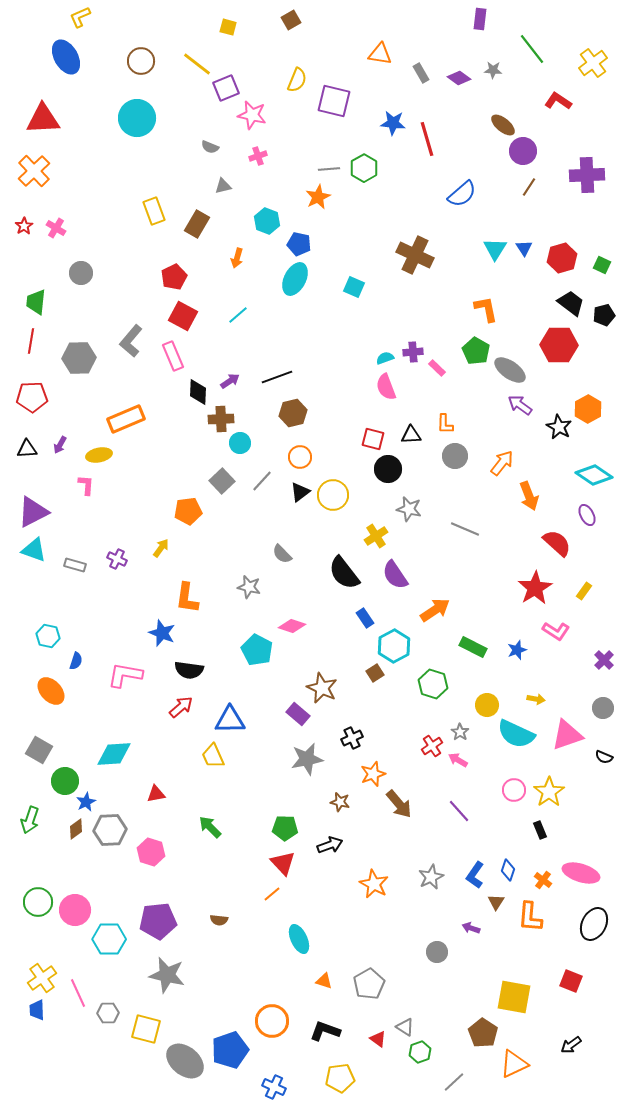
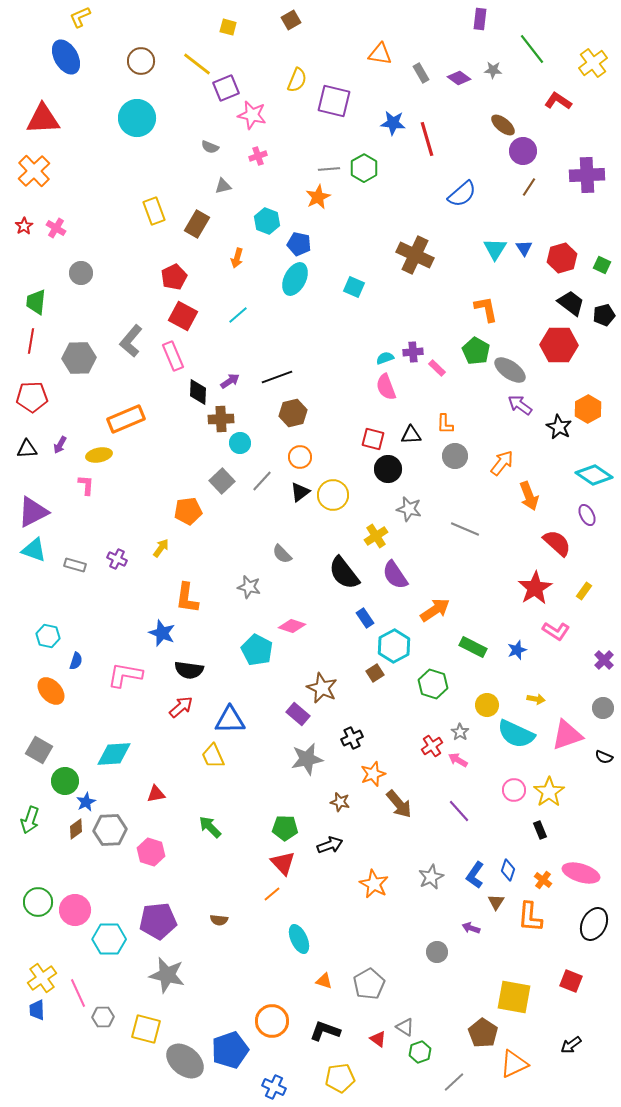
gray hexagon at (108, 1013): moved 5 px left, 4 px down
